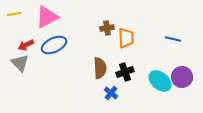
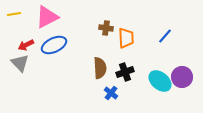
brown cross: moved 1 px left; rotated 16 degrees clockwise
blue line: moved 8 px left, 3 px up; rotated 63 degrees counterclockwise
